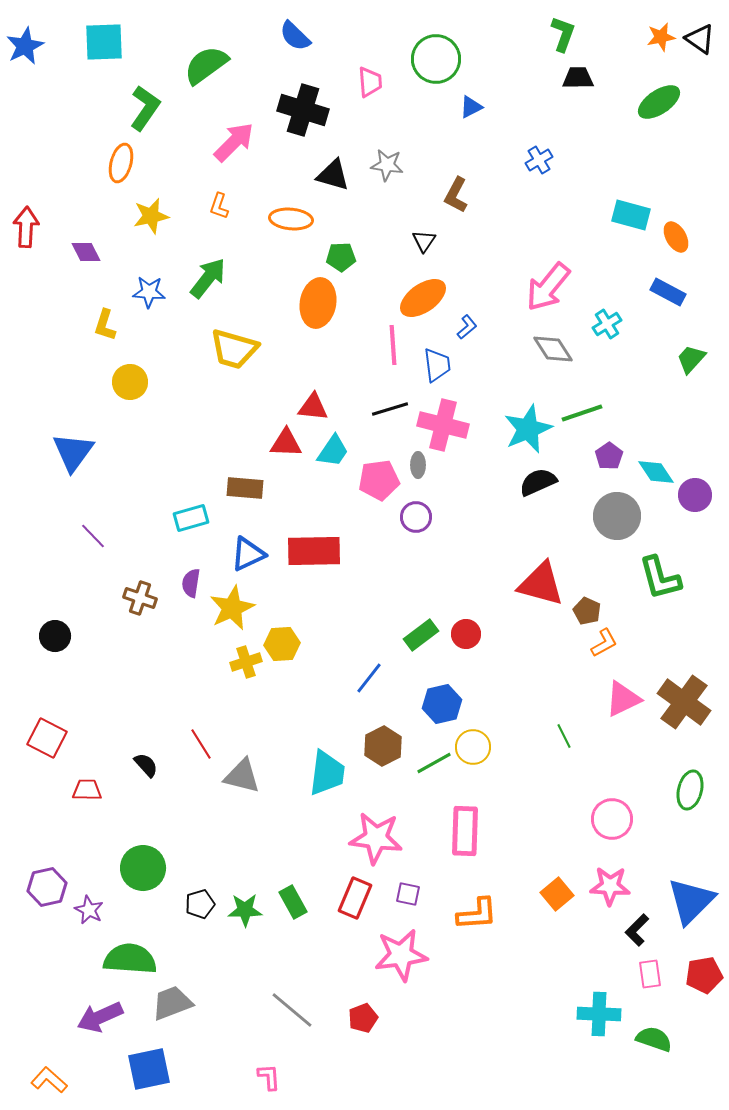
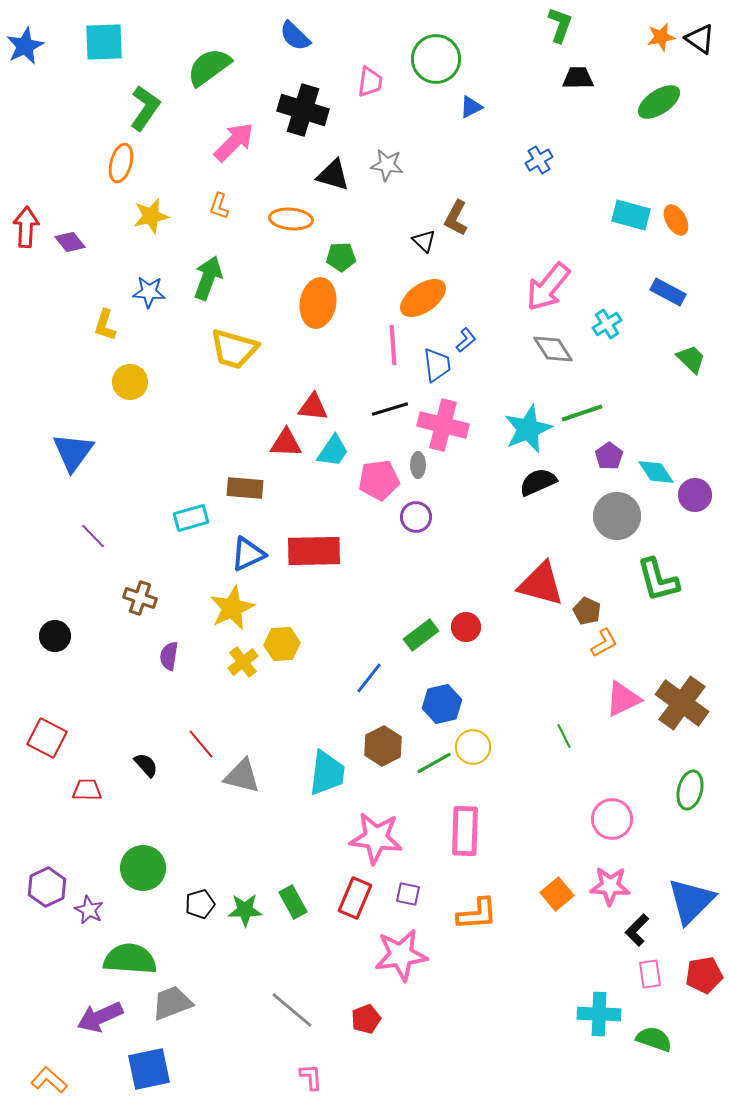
green L-shape at (563, 34): moved 3 px left, 9 px up
green semicircle at (206, 65): moved 3 px right, 2 px down
pink trapezoid at (370, 82): rotated 12 degrees clockwise
brown L-shape at (456, 195): moved 23 px down
orange ellipse at (676, 237): moved 17 px up
black triangle at (424, 241): rotated 20 degrees counterclockwise
purple diamond at (86, 252): moved 16 px left, 10 px up; rotated 12 degrees counterclockwise
green arrow at (208, 278): rotated 18 degrees counterclockwise
blue L-shape at (467, 327): moved 1 px left, 13 px down
green trapezoid at (691, 359): rotated 92 degrees clockwise
green L-shape at (660, 578): moved 2 px left, 2 px down
purple semicircle at (191, 583): moved 22 px left, 73 px down
red circle at (466, 634): moved 7 px up
yellow cross at (246, 662): moved 3 px left; rotated 20 degrees counterclockwise
brown cross at (684, 702): moved 2 px left, 1 px down
red line at (201, 744): rotated 8 degrees counterclockwise
purple hexagon at (47, 887): rotated 12 degrees counterclockwise
red pentagon at (363, 1018): moved 3 px right, 1 px down
pink L-shape at (269, 1077): moved 42 px right
